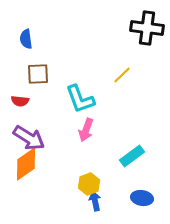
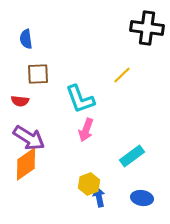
blue arrow: moved 4 px right, 4 px up
